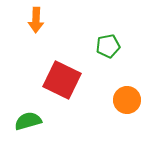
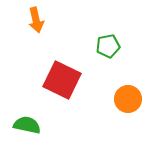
orange arrow: rotated 15 degrees counterclockwise
orange circle: moved 1 px right, 1 px up
green semicircle: moved 1 px left, 4 px down; rotated 28 degrees clockwise
